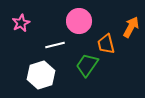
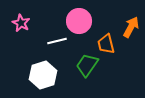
pink star: rotated 18 degrees counterclockwise
white line: moved 2 px right, 4 px up
white hexagon: moved 2 px right
